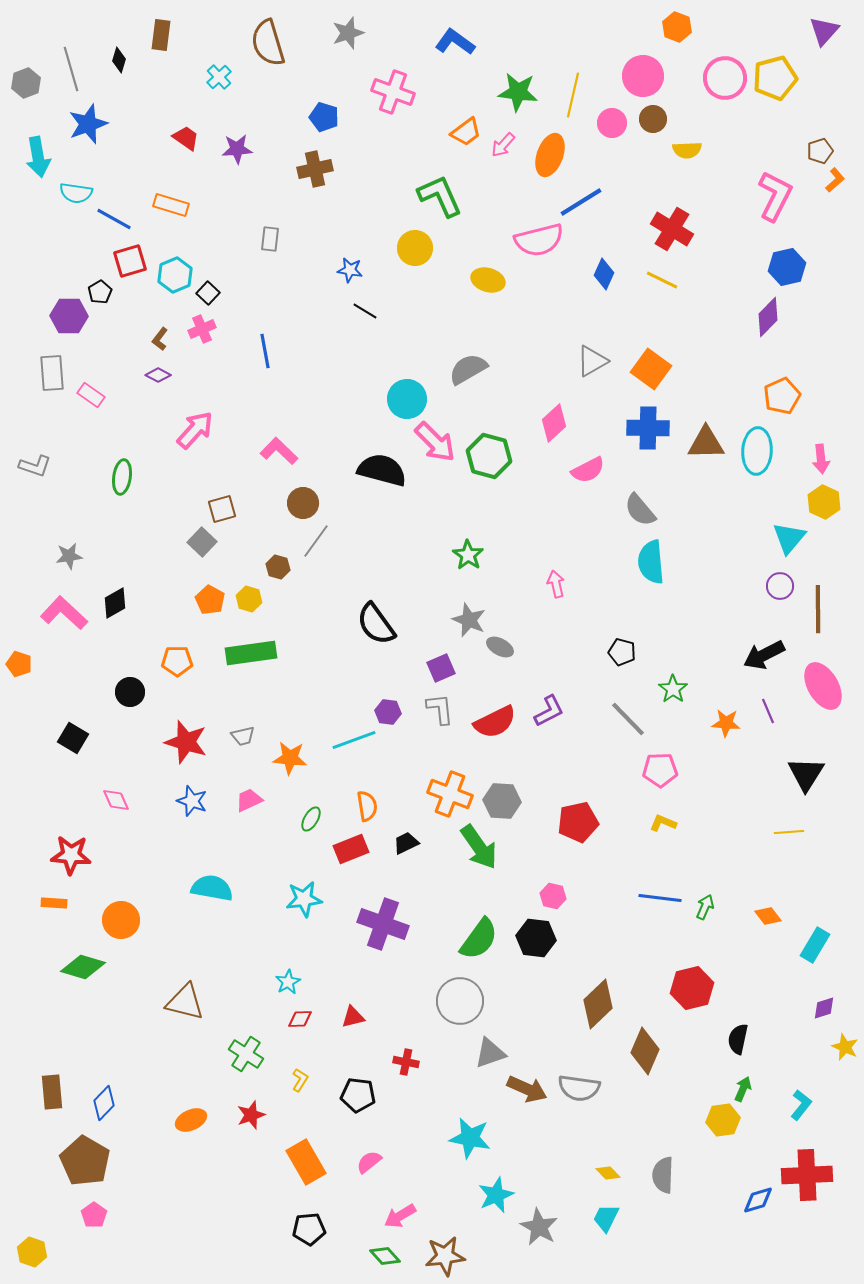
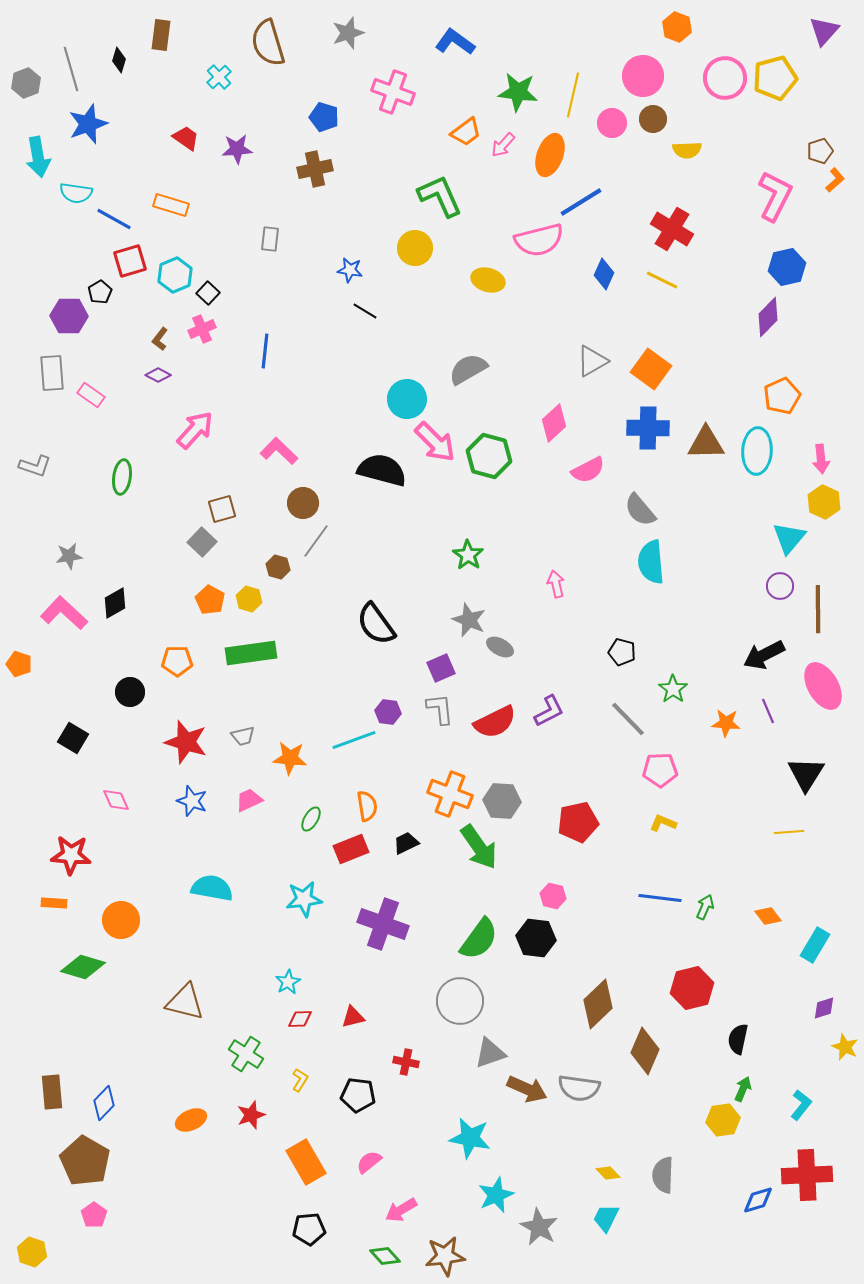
blue line at (265, 351): rotated 16 degrees clockwise
pink arrow at (400, 1216): moved 1 px right, 6 px up
